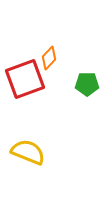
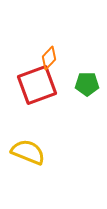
red square: moved 12 px right, 6 px down
